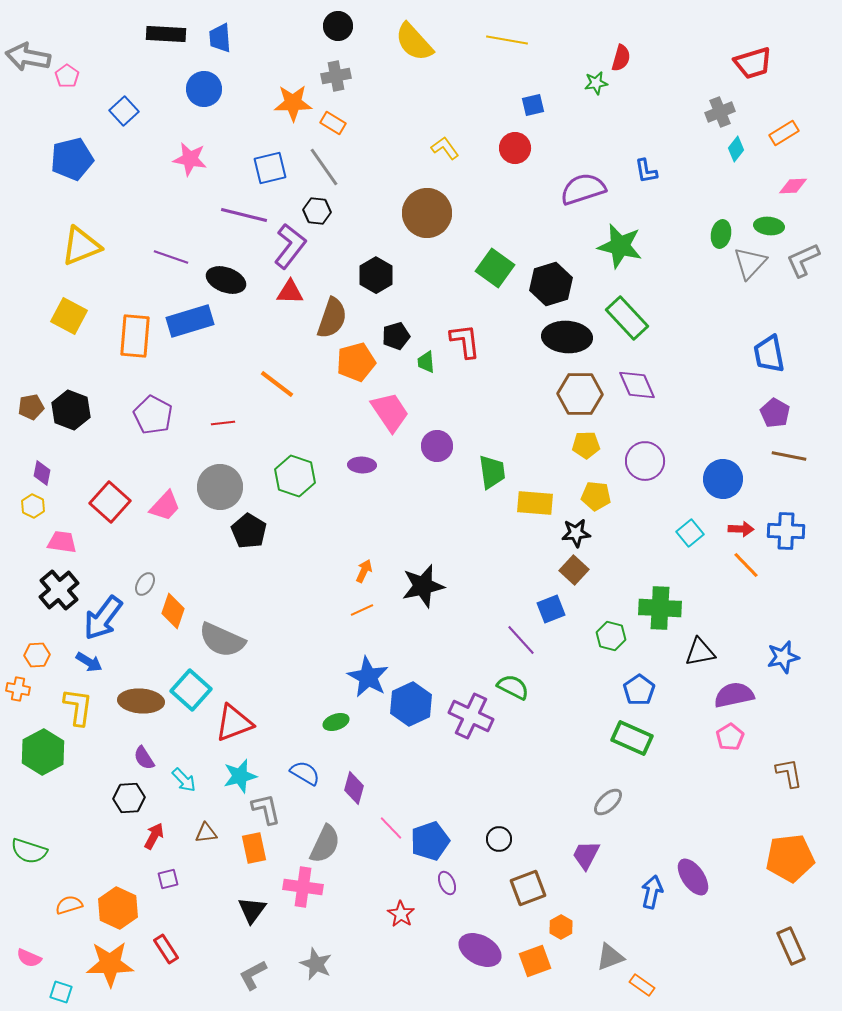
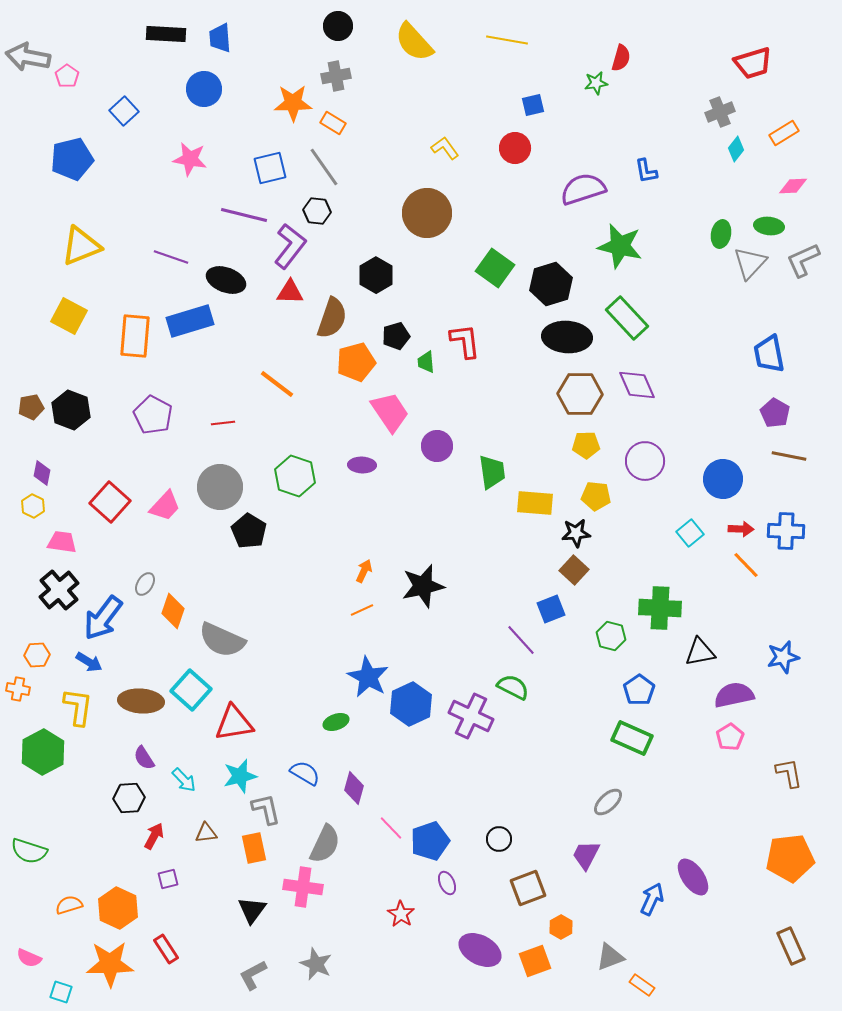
red triangle at (234, 723): rotated 12 degrees clockwise
blue arrow at (652, 892): moved 7 px down; rotated 12 degrees clockwise
